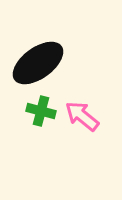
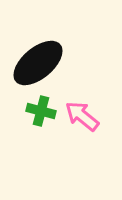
black ellipse: rotated 4 degrees counterclockwise
